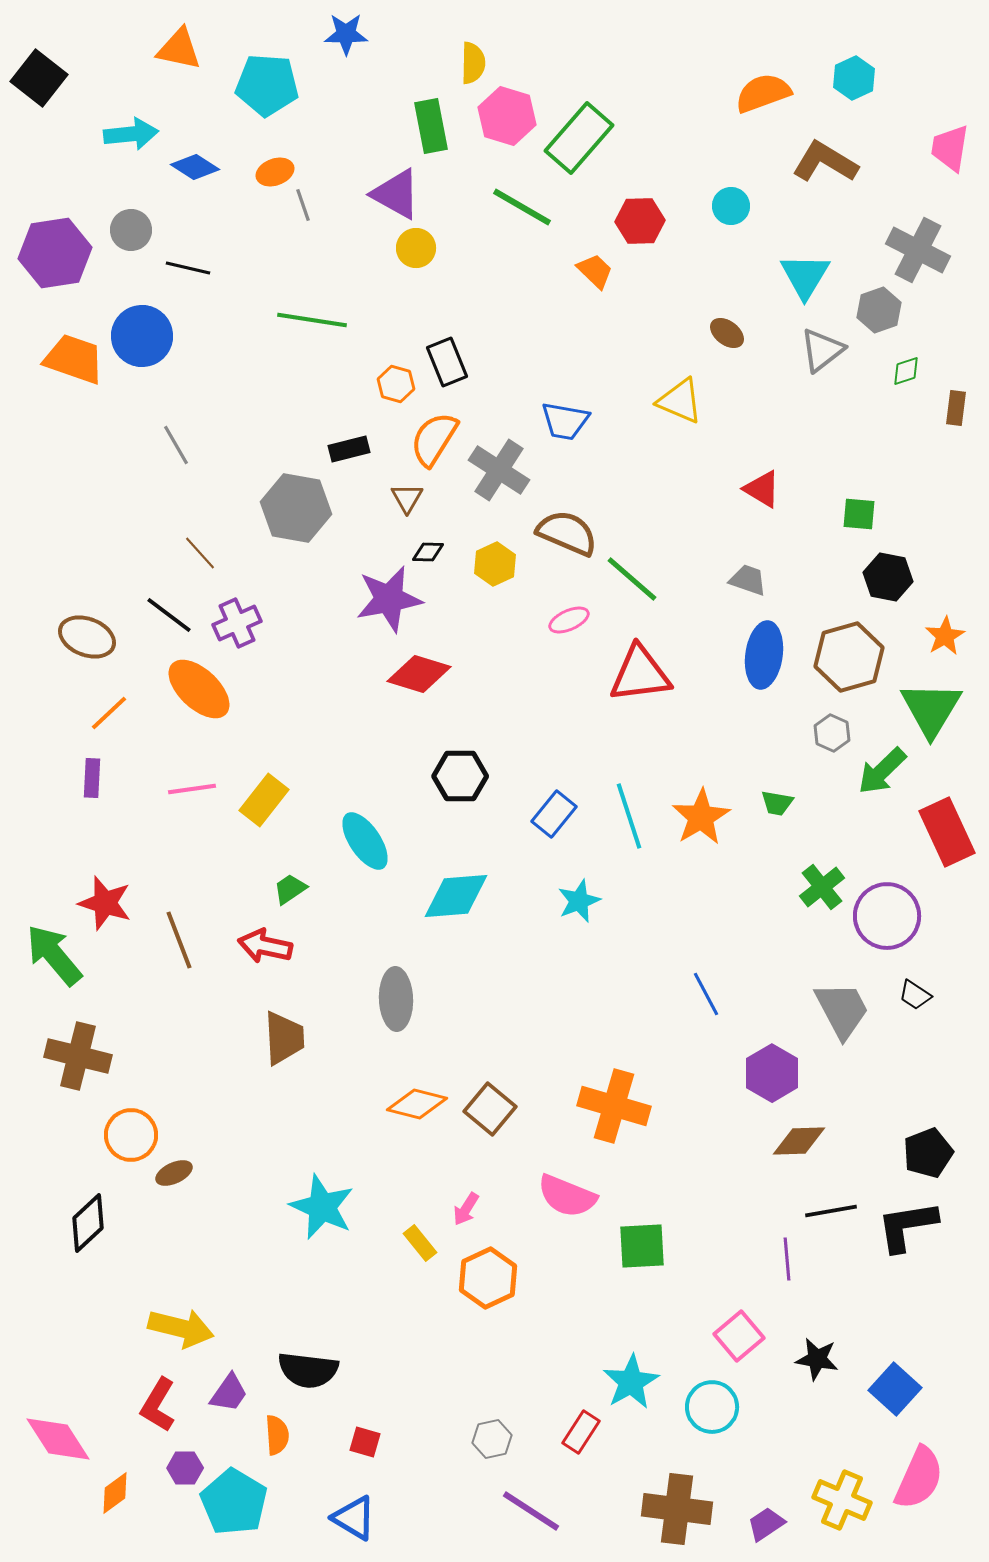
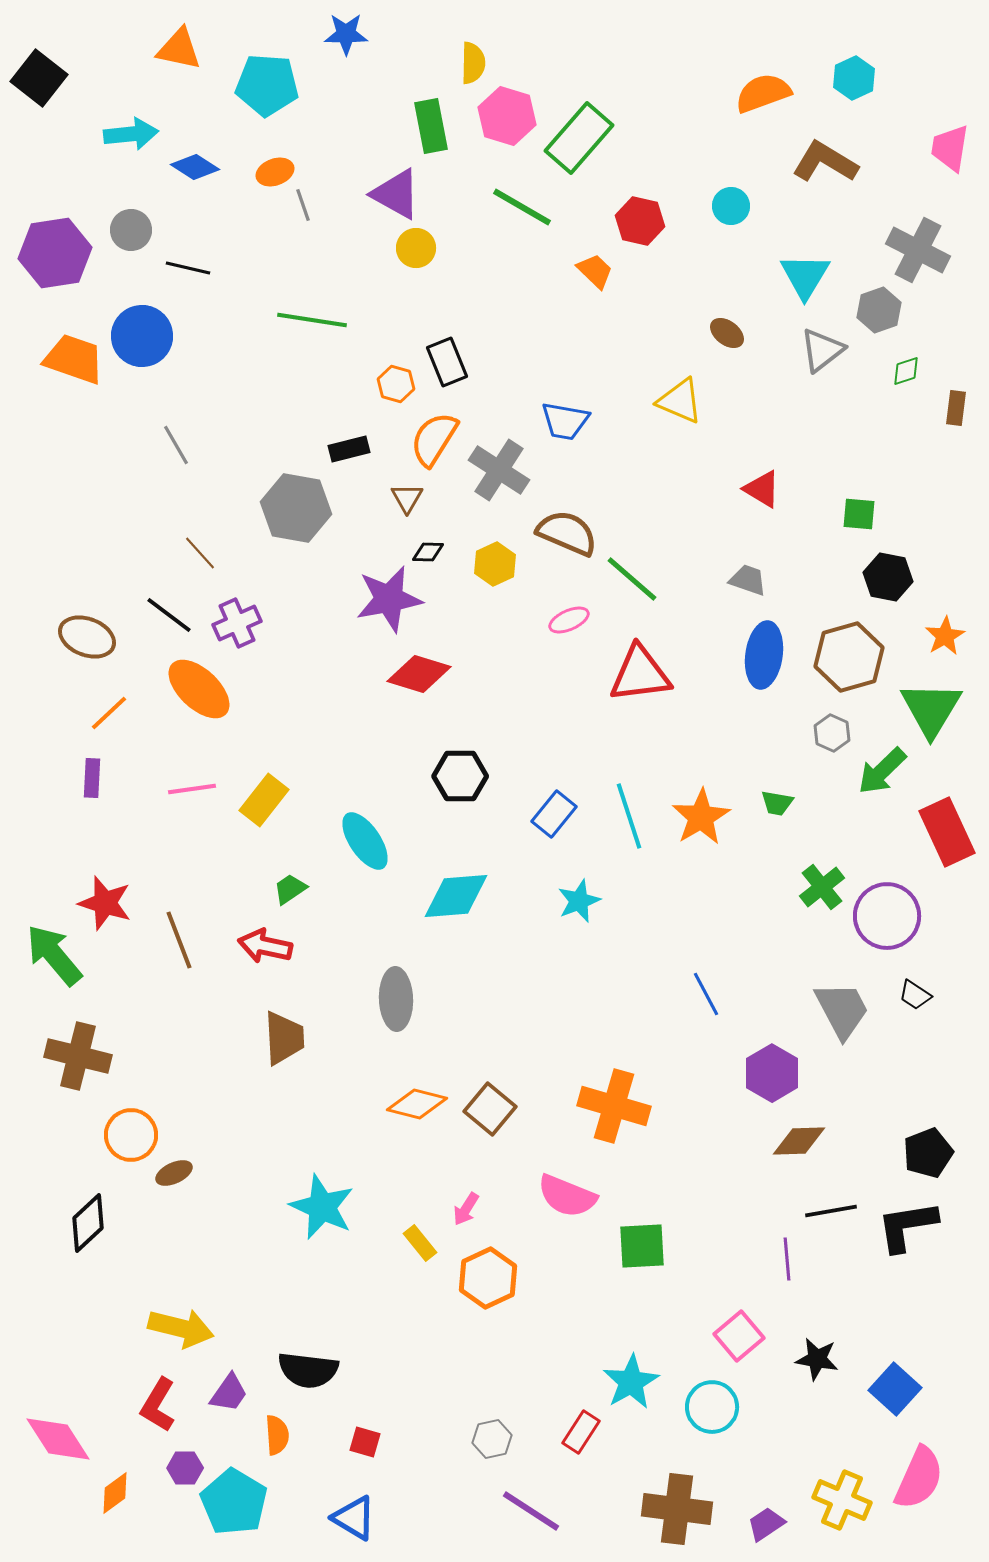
red hexagon at (640, 221): rotated 15 degrees clockwise
